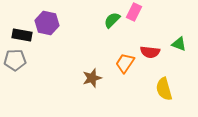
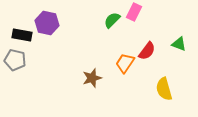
red semicircle: moved 3 px left, 1 px up; rotated 60 degrees counterclockwise
gray pentagon: rotated 15 degrees clockwise
